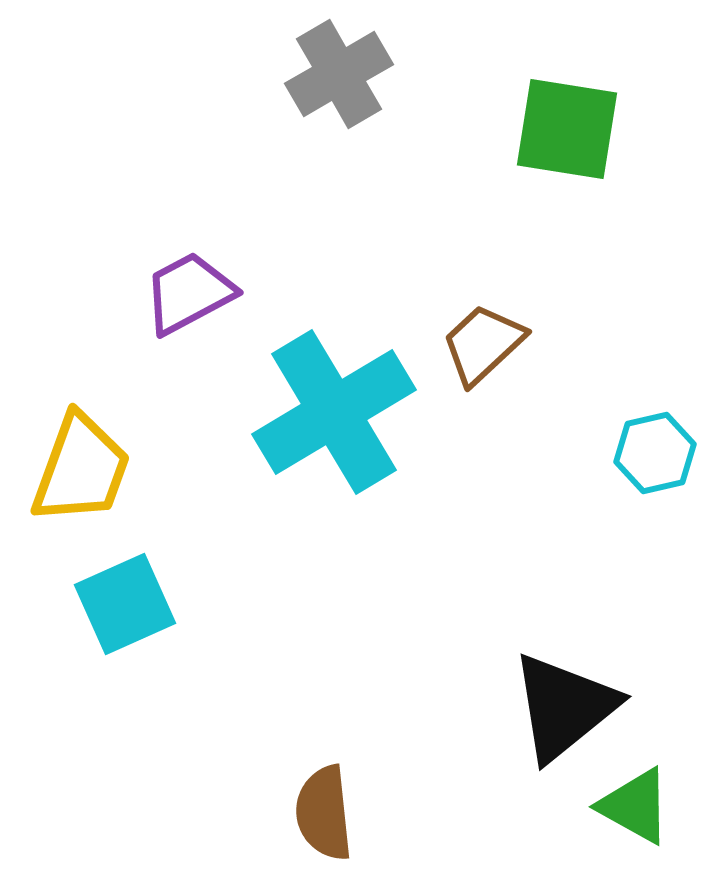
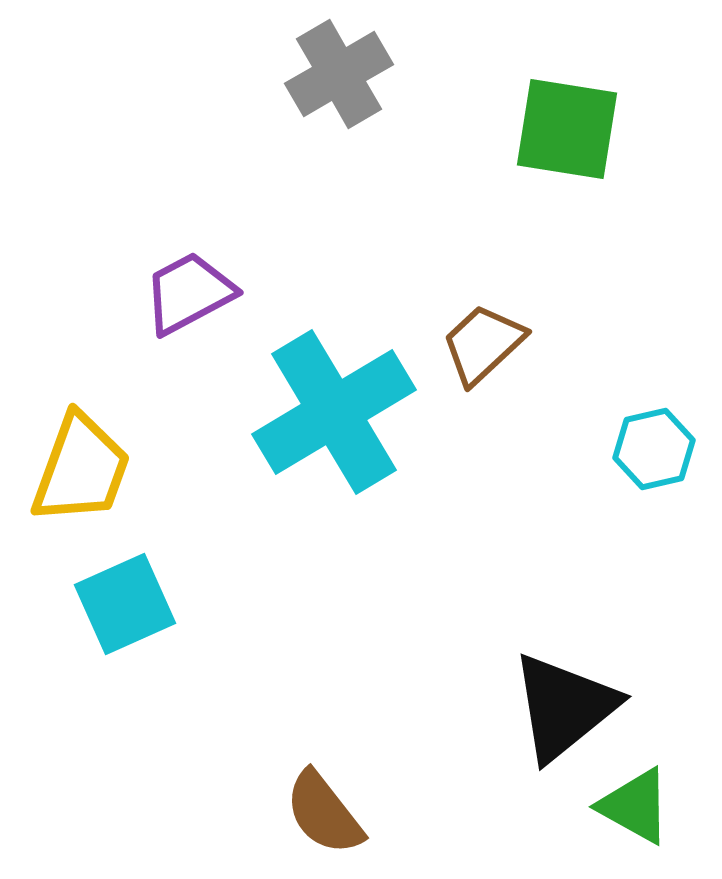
cyan hexagon: moved 1 px left, 4 px up
brown semicircle: rotated 32 degrees counterclockwise
